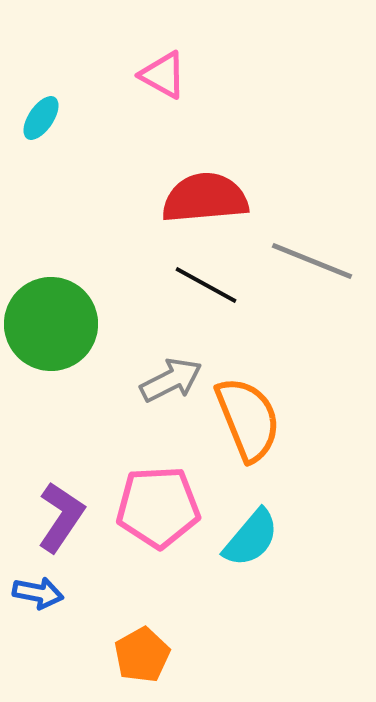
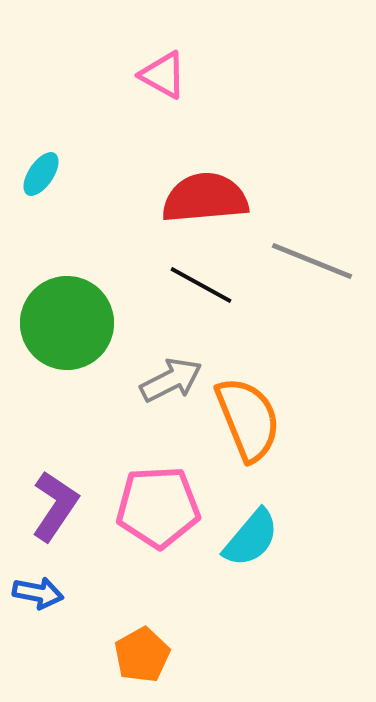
cyan ellipse: moved 56 px down
black line: moved 5 px left
green circle: moved 16 px right, 1 px up
purple L-shape: moved 6 px left, 11 px up
